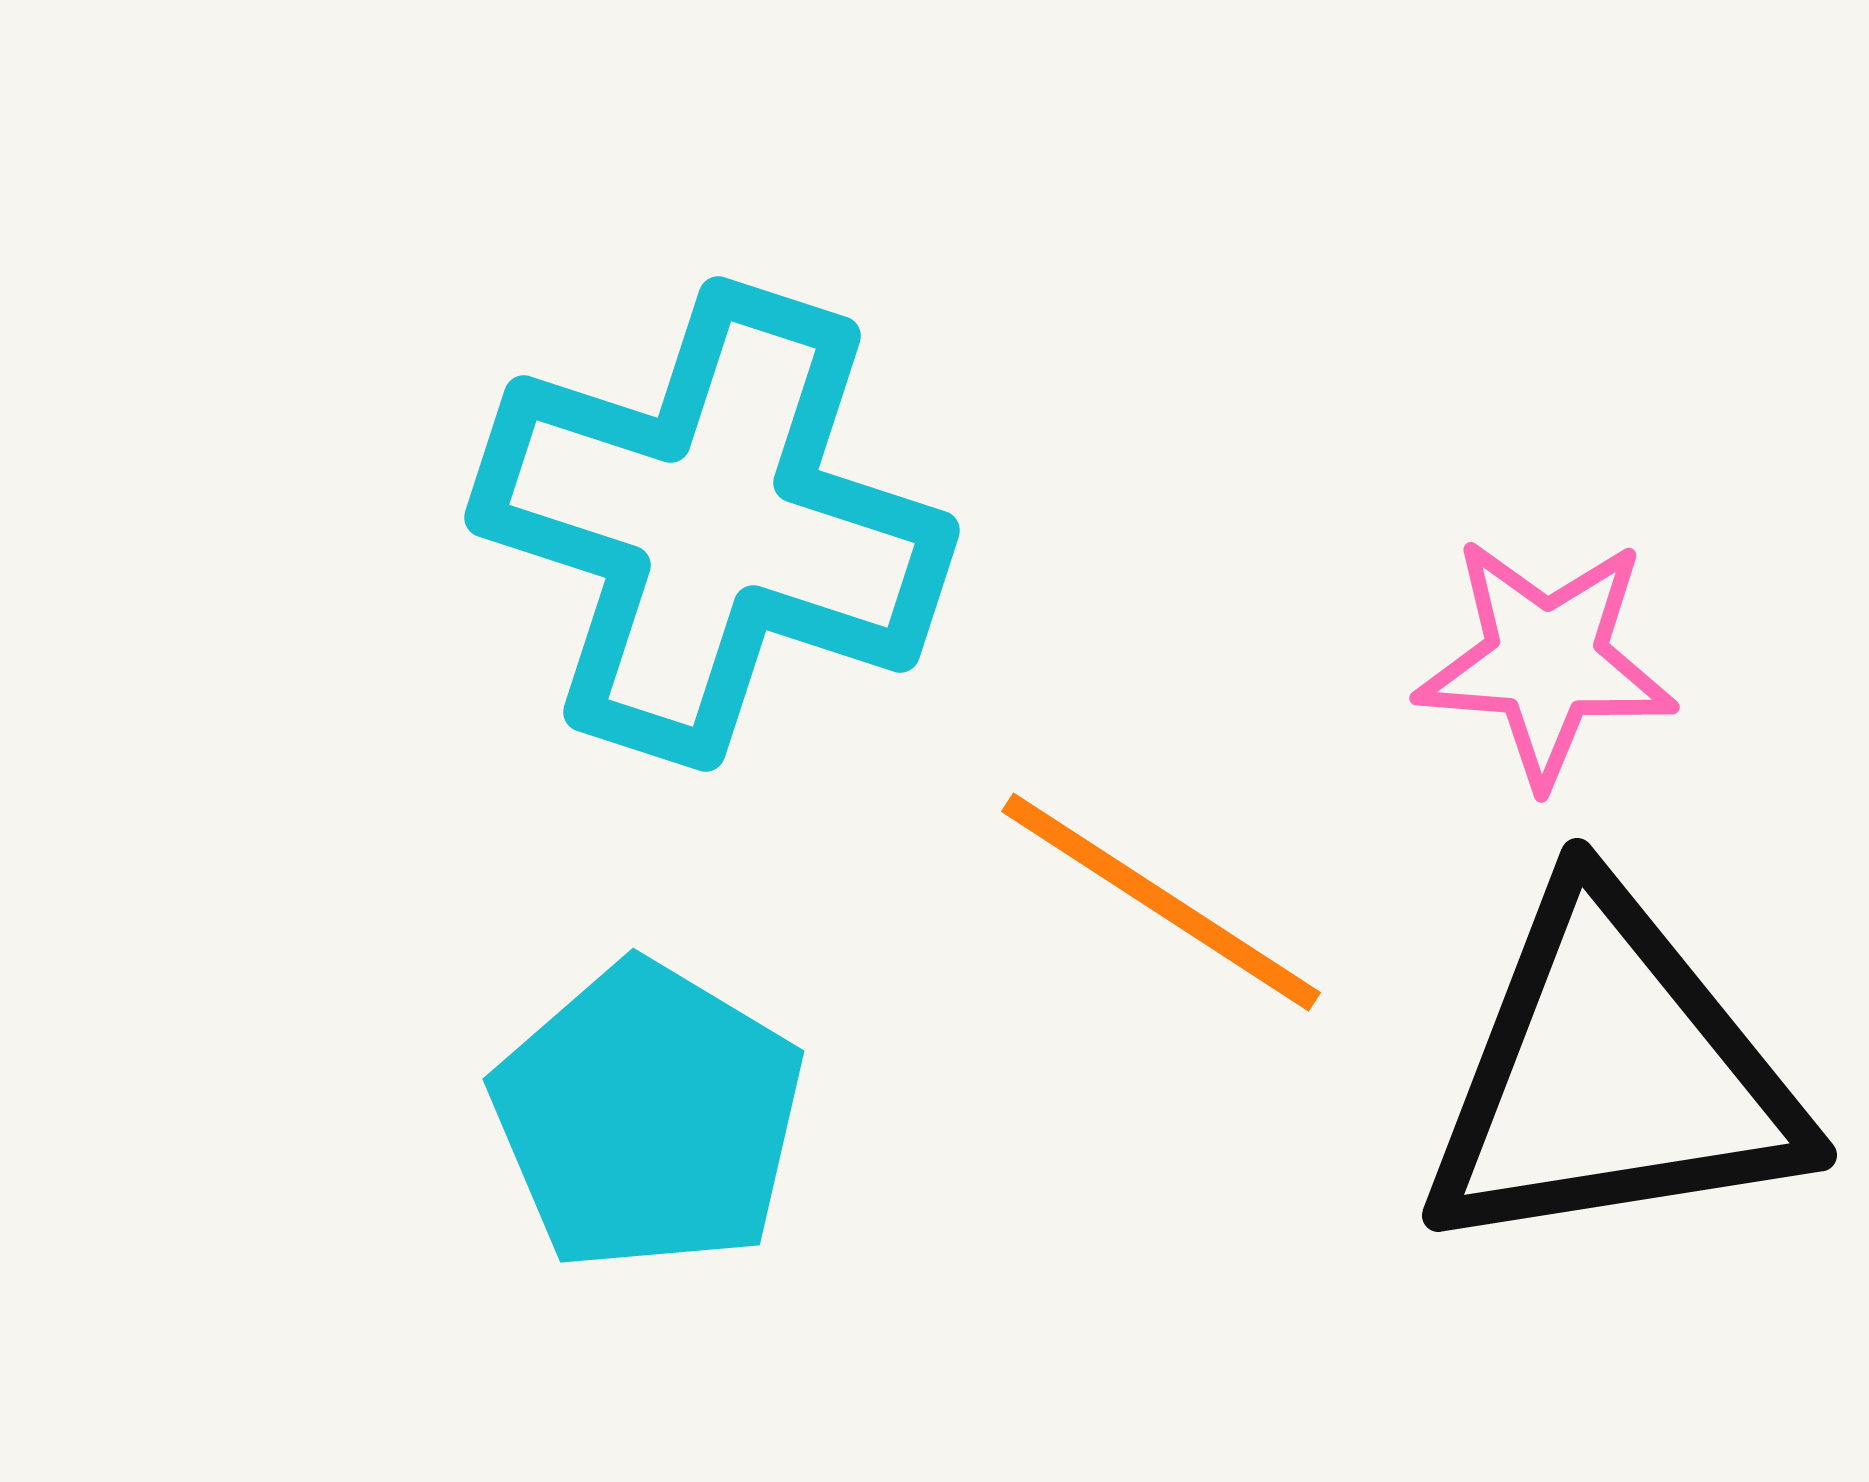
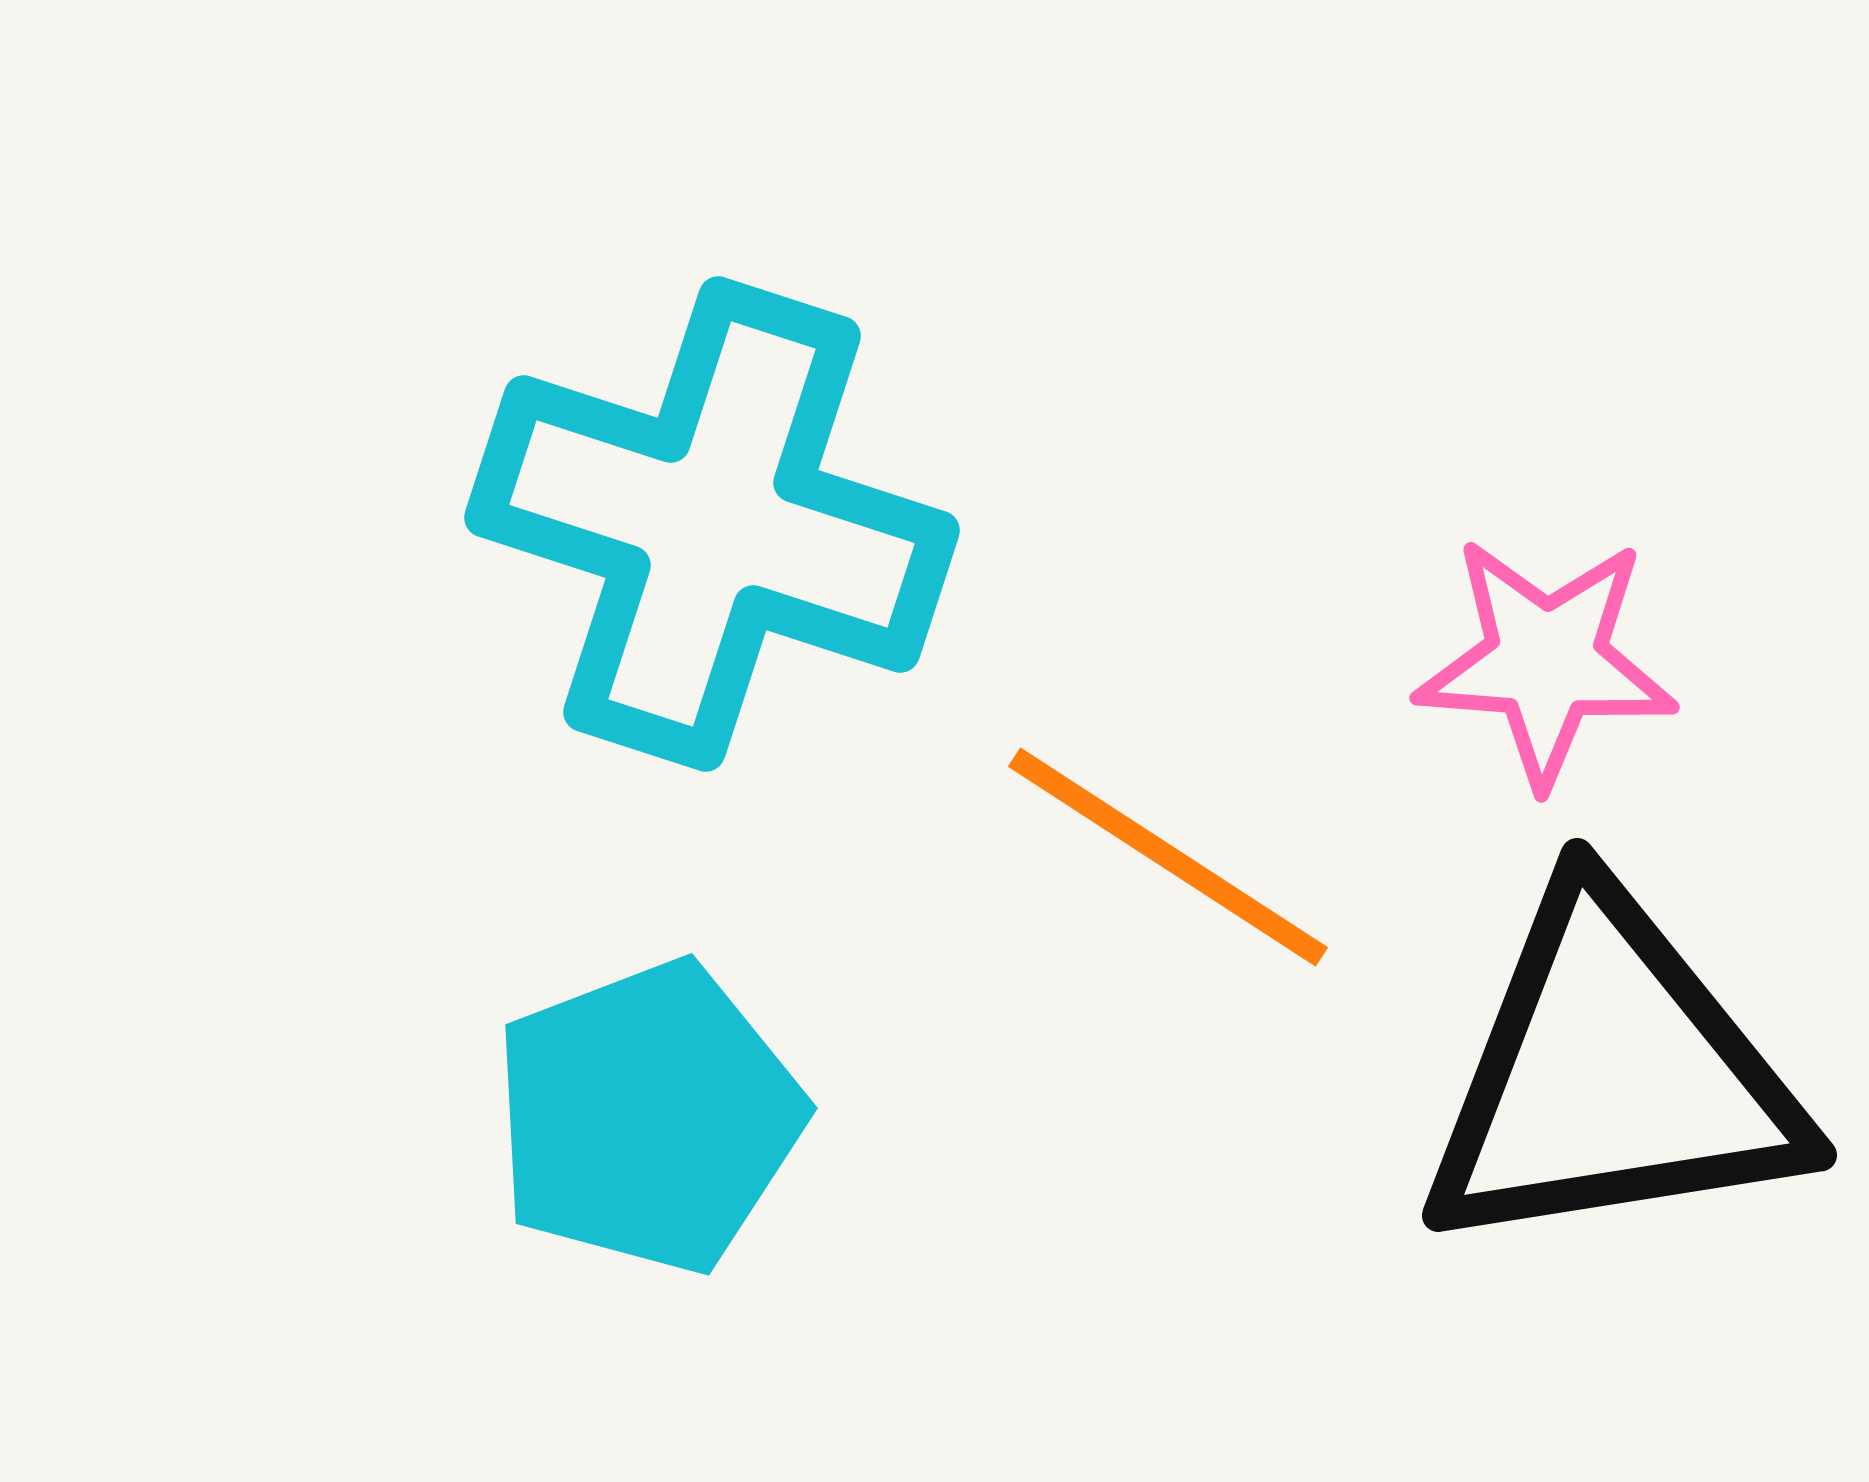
orange line: moved 7 px right, 45 px up
cyan pentagon: rotated 20 degrees clockwise
